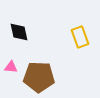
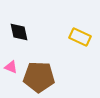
yellow rectangle: rotated 45 degrees counterclockwise
pink triangle: rotated 16 degrees clockwise
